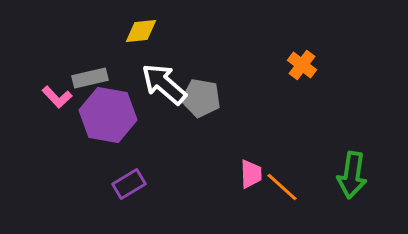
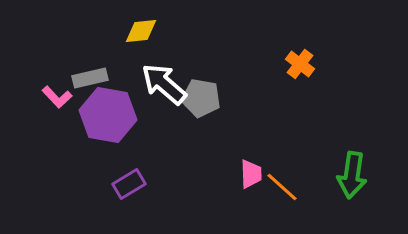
orange cross: moved 2 px left, 1 px up
